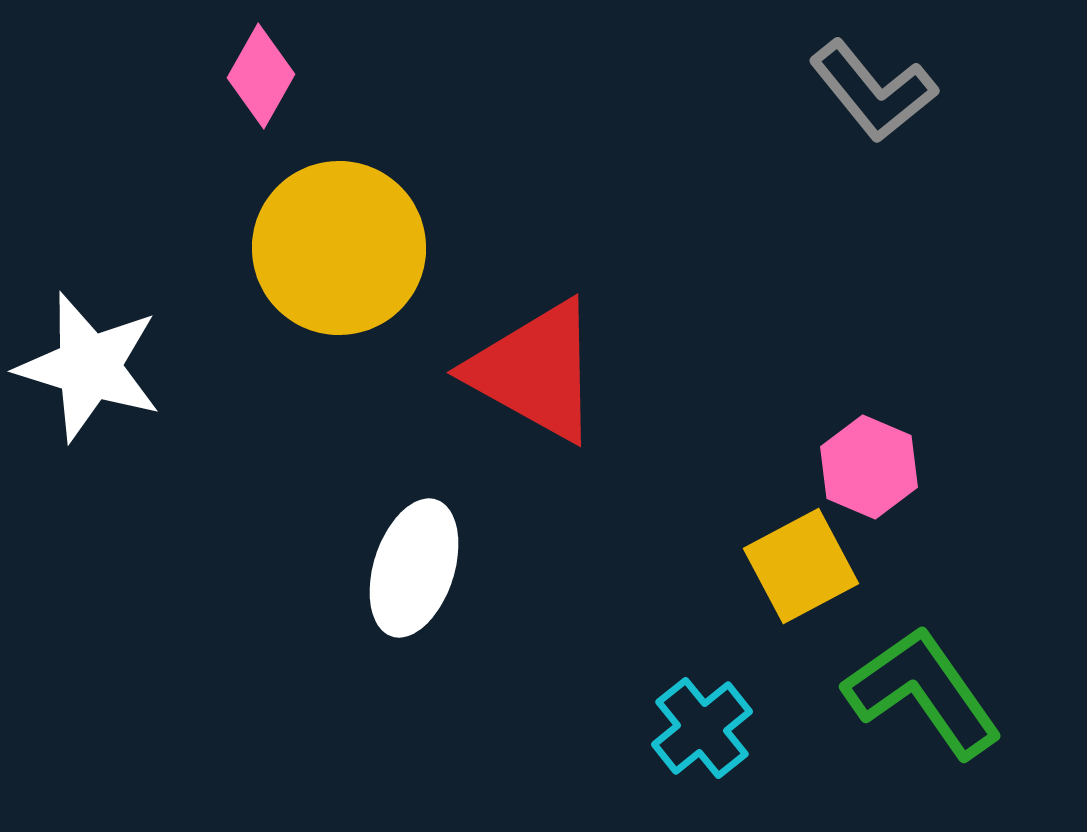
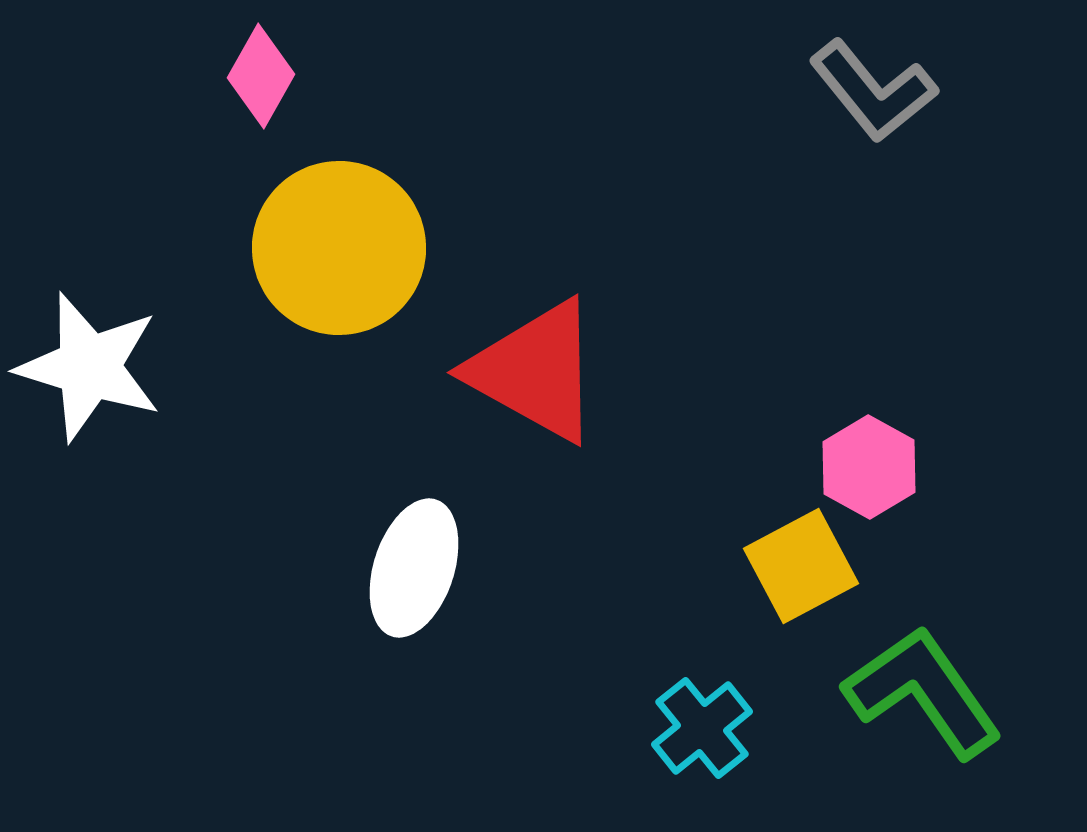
pink hexagon: rotated 6 degrees clockwise
